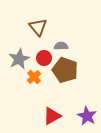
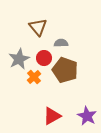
gray semicircle: moved 3 px up
